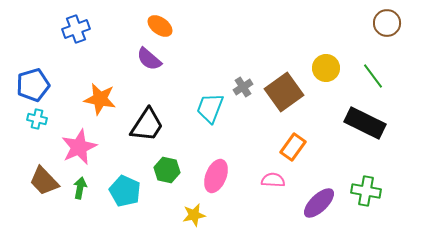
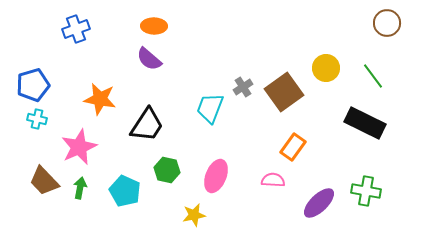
orange ellipse: moved 6 px left; rotated 35 degrees counterclockwise
